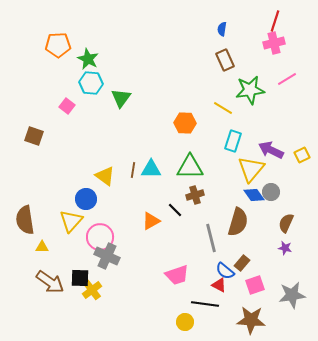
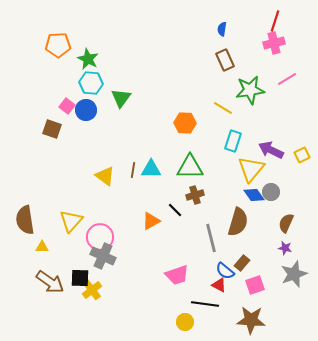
brown square at (34, 136): moved 18 px right, 7 px up
blue circle at (86, 199): moved 89 px up
gray cross at (107, 256): moved 4 px left
gray star at (292, 295): moved 2 px right, 21 px up; rotated 12 degrees counterclockwise
